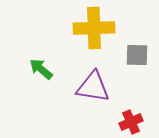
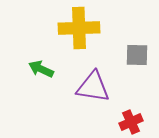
yellow cross: moved 15 px left
green arrow: rotated 15 degrees counterclockwise
